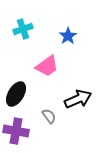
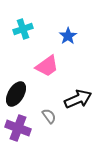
purple cross: moved 2 px right, 3 px up; rotated 10 degrees clockwise
